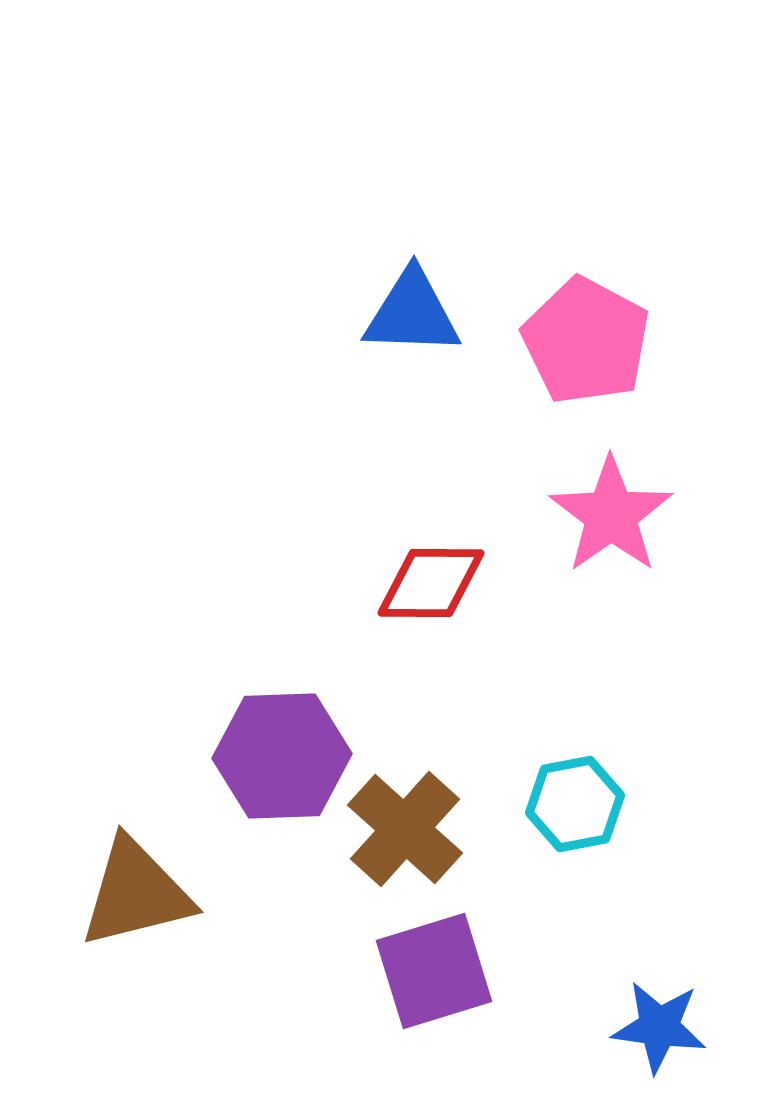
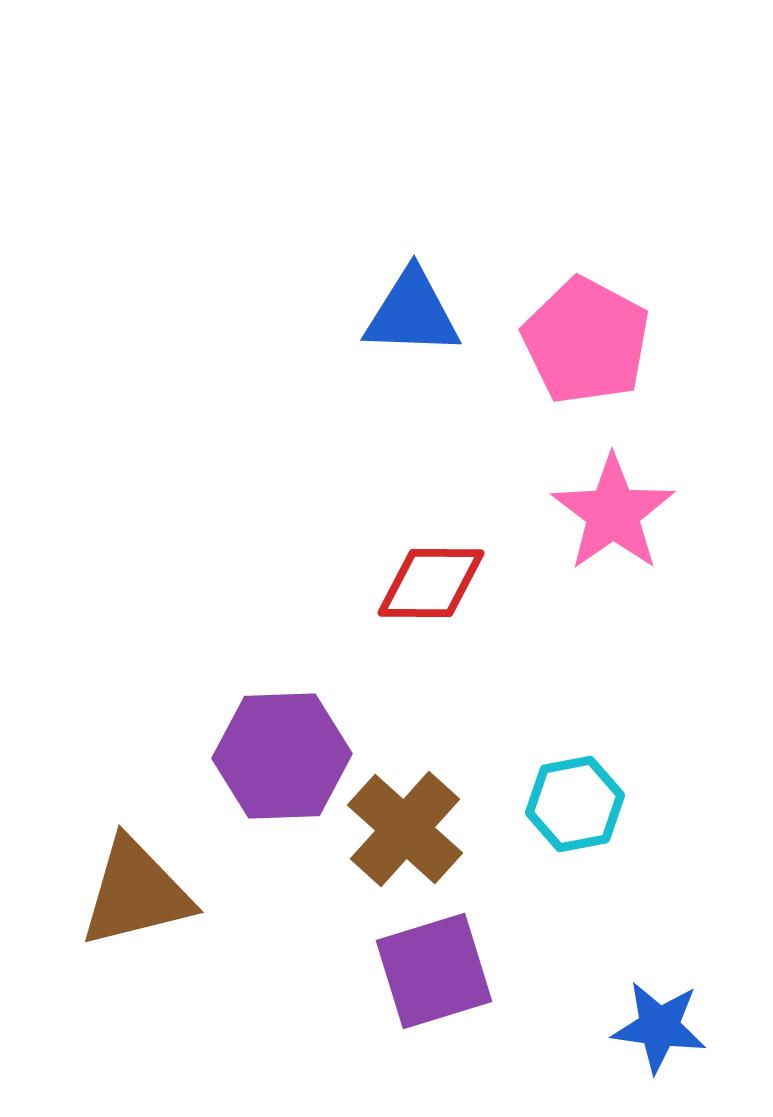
pink star: moved 2 px right, 2 px up
